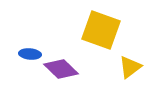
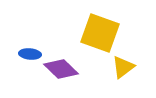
yellow square: moved 1 px left, 3 px down
yellow triangle: moved 7 px left
